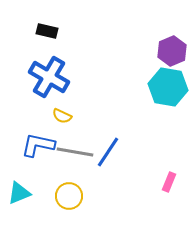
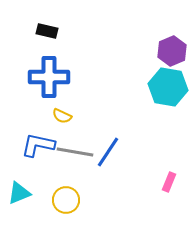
blue cross: rotated 30 degrees counterclockwise
yellow circle: moved 3 px left, 4 px down
